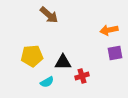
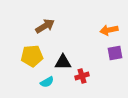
brown arrow: moved 4 px left, 11 px down; rotated 72 degrees counterclockwise
